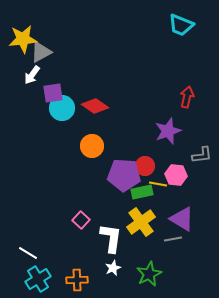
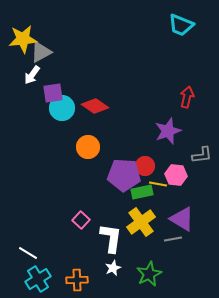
orange circle: moved 4 px left, 1 px down
